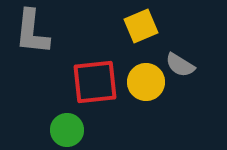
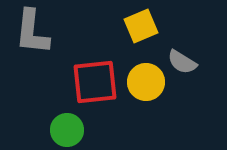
gray semicircle: moved 2 px right, 3 px up
